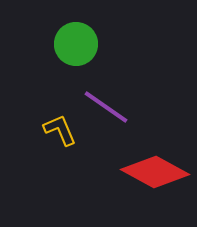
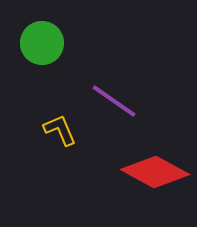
green circle: moved 34 px left, 1 px up
purple line: moved 8 px right, 6 px up
